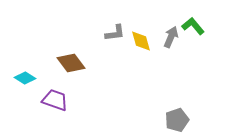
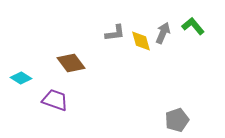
gray arrow: moved 8 px left, 4 px up
cyan diamond: moved 4 px left
